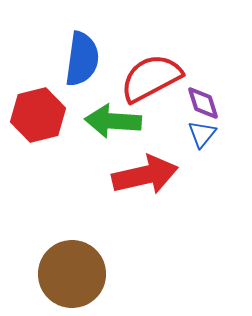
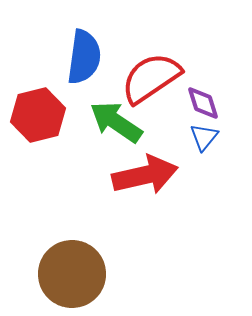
blue semicircle: moved 2 px right, 2 px up
red semicircle: rotated 6 degrees counterclockwise
green arrow: moved 3 px right, 1 px down; rotated 30 degrees clockwise
blue triangle: moved 2 px right, 3 px down
